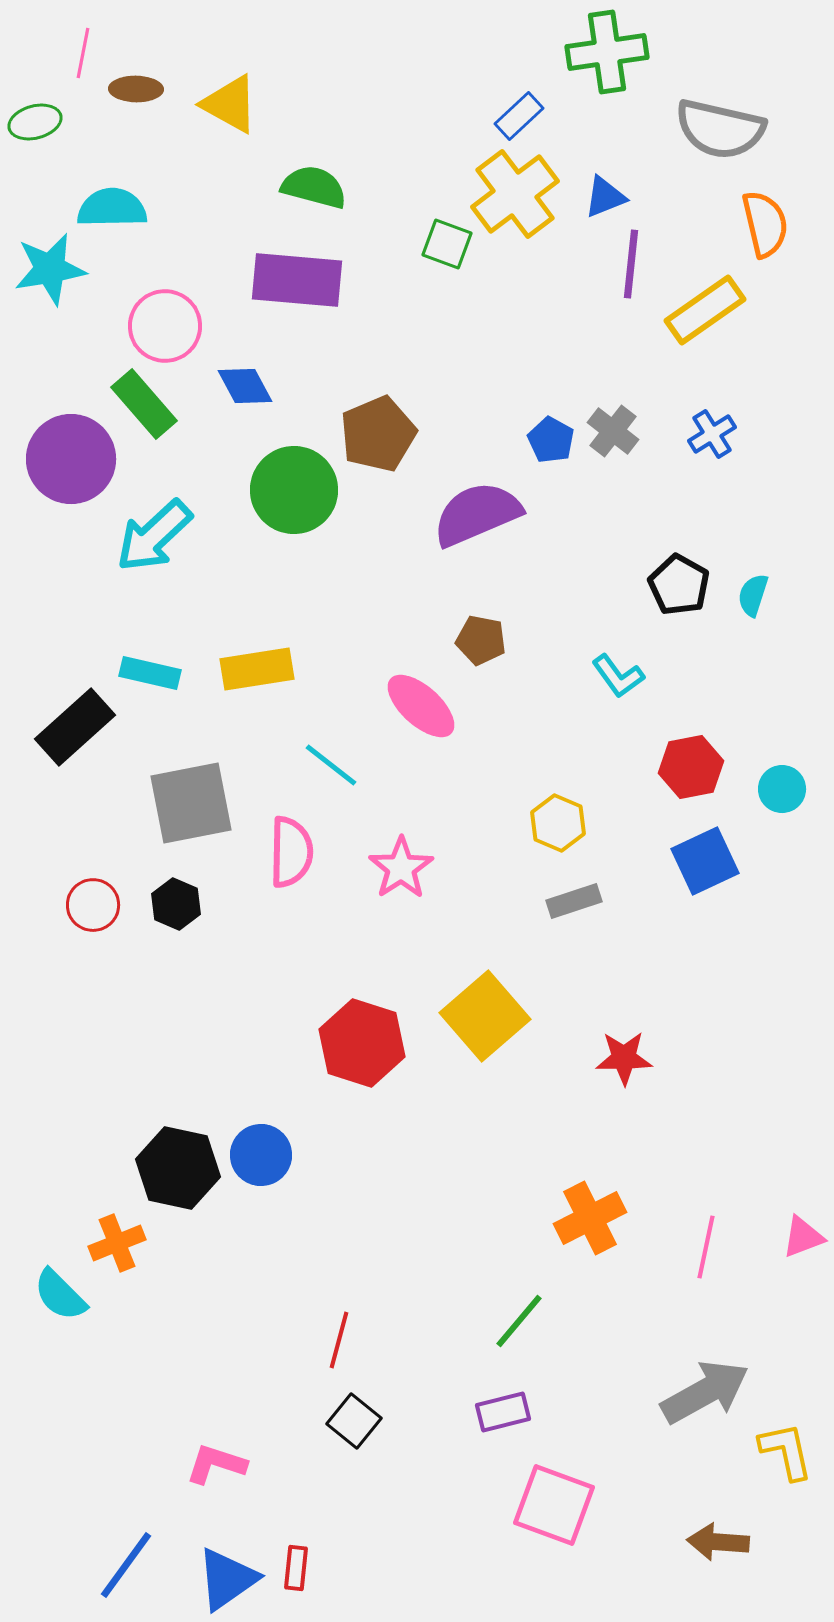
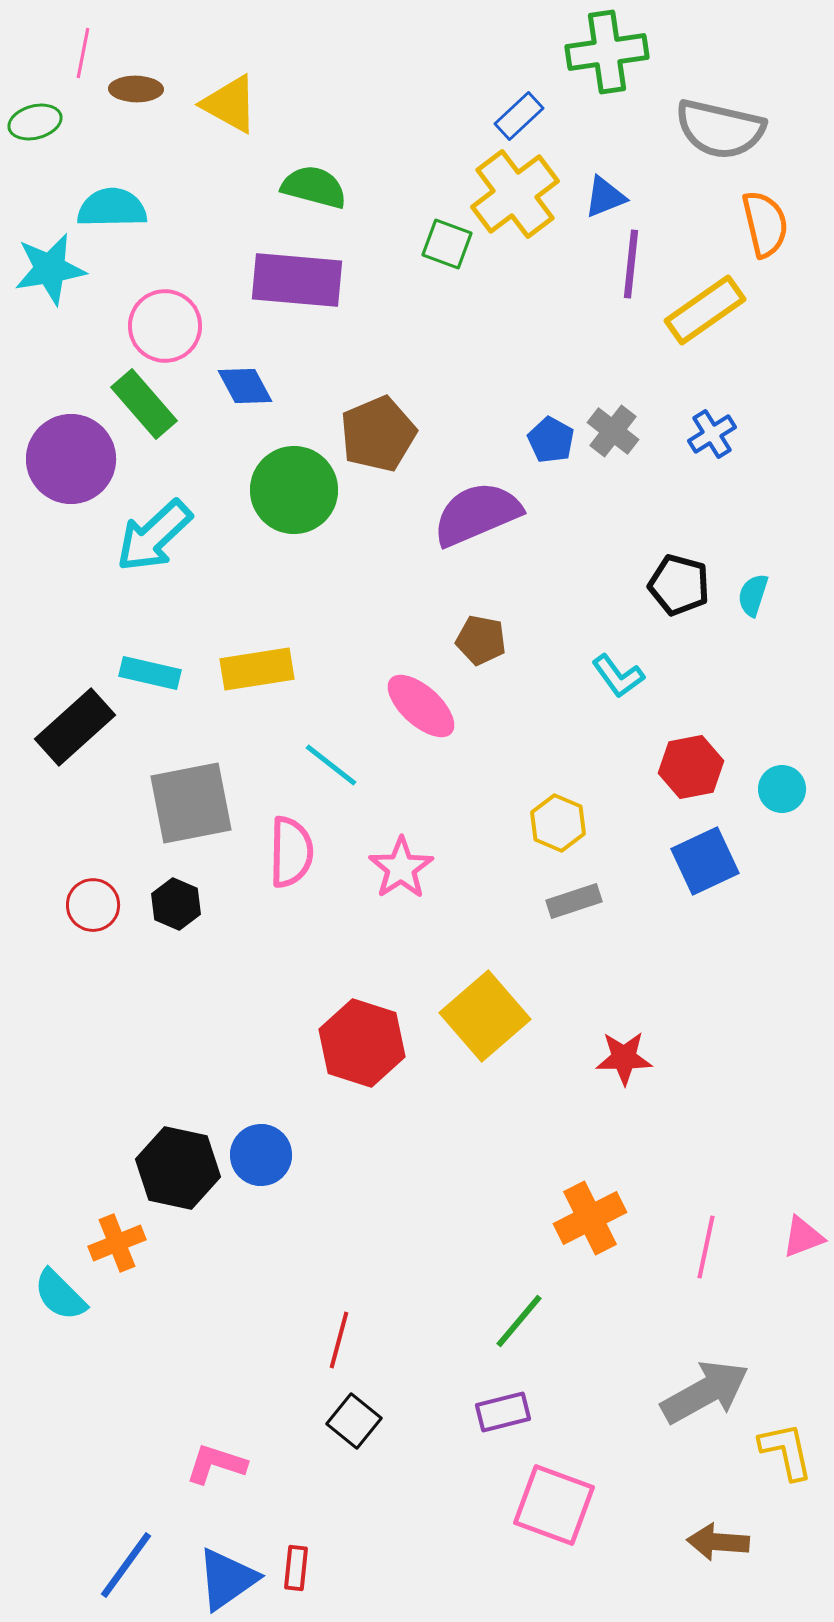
black pentagon at (679, 585): rotated 14 degrees counterclockwise
